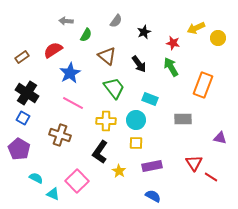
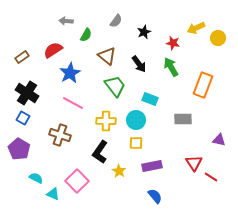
green trapezoid: moved 1 px right, 2 px up
purple triangle: moved 1 px left, 2 px down
blue semicircle: moved 2 px right; rotated 21 degrees clockwise
